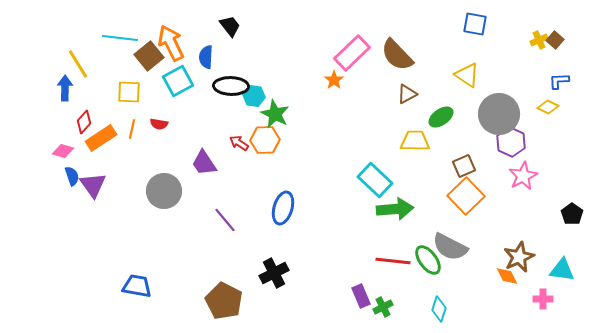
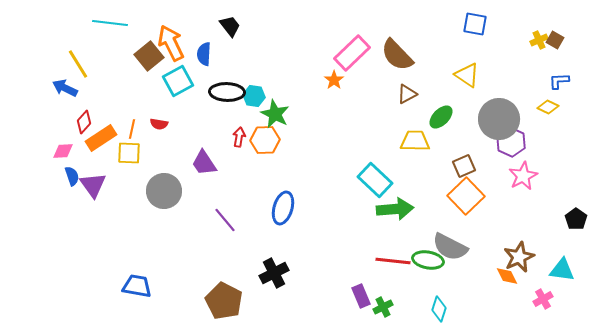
cyan line at (120, 38): moved 10 px left, 15 px up
brown square at (555, 40): rotated 12 degrees counterclockwise
blue semicircle at (206, 57): moved 2 px left, 3 px up
black ellipse at (231, 86): moved 4 px left, 6 px down
blue arrow at (65, 88): rotated 65 degrees counterclockwise
yellow square at (129, 92): moved 61 px down
gray circle at (499, 114): moved 5 px down
green ellipse at (441, 117): rotated 10 degrees counterclockwise
red arrow at (239, 143): moved 6 px up; rotated 66 degrees clockwise
pink diamond at (63, 151): rotated 20 degrees counterclockwise
black pentagon at (572, 214): moved 4 px right, 5 px down
green ellipse at (428, 260): rotated 44 degrees counterclockwise
pink cross at (543, 299): rotated 30 degrees counterclockwise
